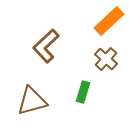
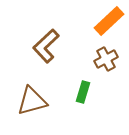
brown cross: rotated 20 degrees clockwise
